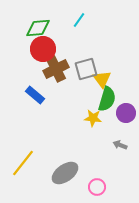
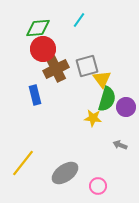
gray square: moved 1 px right, 3 px up
blue rectangle: rotated 36 degrees clockwise
purple circle: moved 6 px up
pink circle: moved 1 px right, 1 px up
